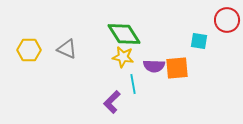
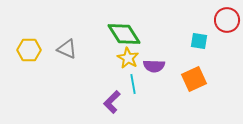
yellow star: moved 5 px right, 1 px down; rotated 20 degrees clockwise
orange square: moved 17 px right, 11 px down; rotated 20 degrees counterclockwise
